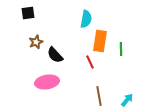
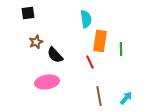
cyan semicircle: rotated 18 degrees counterclockwise
cyan arrow: moved 1 px left, 2 px up
